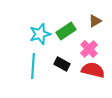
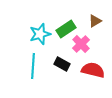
green rectangle: moved 2 px up
pink cross: moved 8 px left, 5 px up
